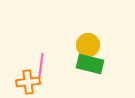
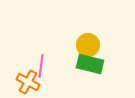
pink line: moved 1 px down
orange cross: rotated 35 degrees clockwise
